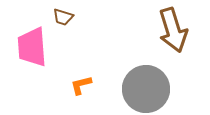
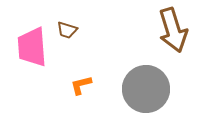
brown trapezoid: moved 4 px right, 13 px down
